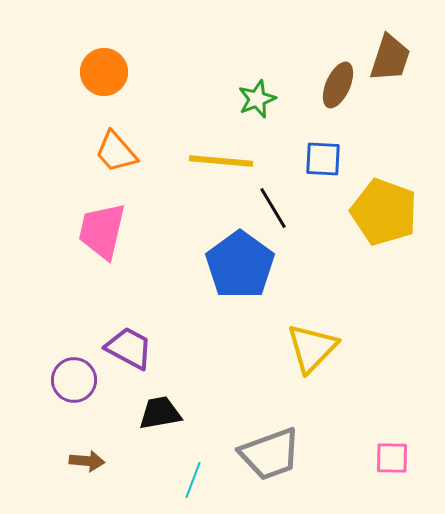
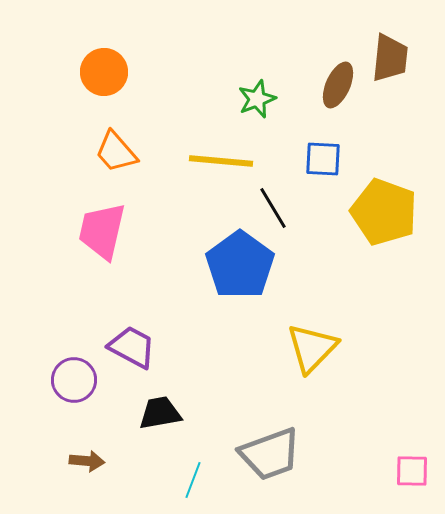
brown trapezoid: rotated 12 degrees counterclockwise
purple trapezoid: moved 3 px right, 1 px up
pink square: moved 20 px right, 13 px down
